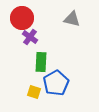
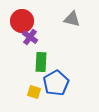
red circle: moved 3 px down
